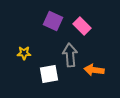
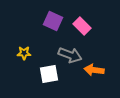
gray arrow: rotated 115 degrees clockwise
